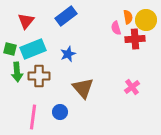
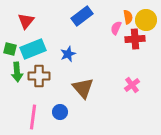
blue rectangle: moved 16 px right
pink semicircle: rotated 40 degrees clockwise
pink cross: moved 2 px up
